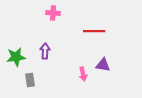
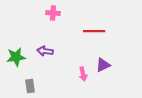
purple arrow: rotated 84 degrees counterclockwise
purple triangle: rotated 35 degrees counterclockwise
gray rectangle: moved 6 px down
